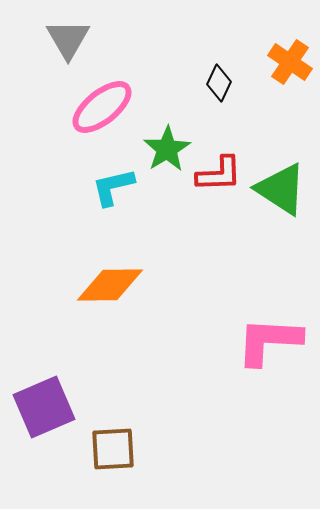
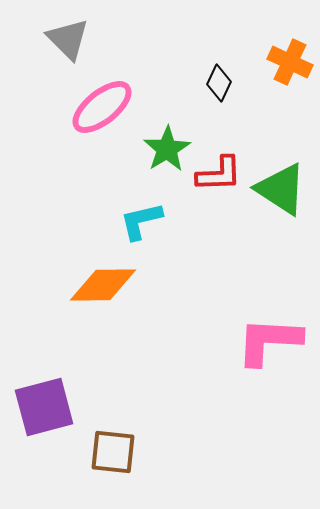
gray triangle: rotated 15 degrees counterclockwise
orange cross: rotated 9 degrees counterclockwise
cyan L-shape: moved 28 px right, 34 px down
orange diamond: moved 7 px left
purple square: rotated 8 degrees clockwise
brown square: moved 3 px down; rotated 9 degrees clockwise
